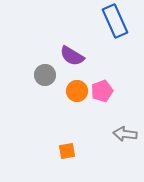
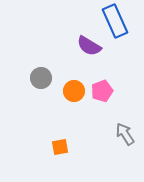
purple semicircle: moved 17 px right, 10 px up
gray circle: moved 4 px left, 3 px down
orange circle: moved 3 px left
gray arrow: rotated 50 degrees clockwise
orange square: moved 7 px left, 4 px up
